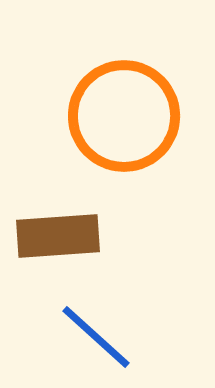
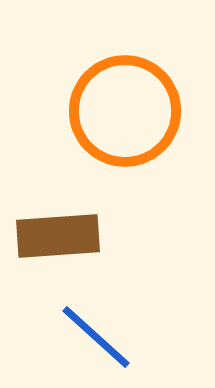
orange circle: moved 1 px right, 5 px up
